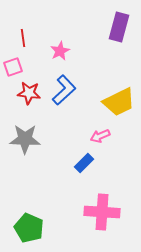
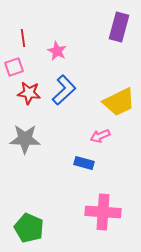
pink star: moved 3 px left; rotated 18 degrees counterclockwise
pink square: moved 1 px right
blue rectangle: rotated 60 degrees clockwise
pink cross: moved 1 px right
